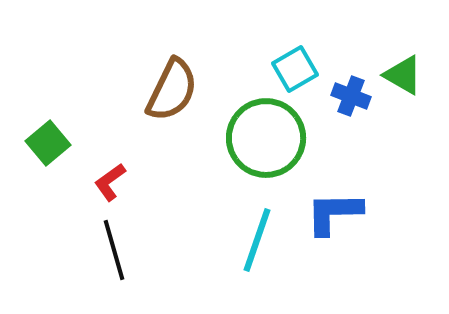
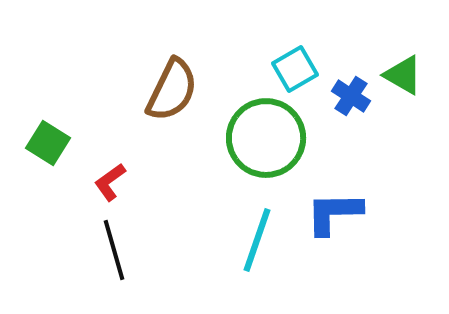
blue cross: rotated 12 degrees clockwise
green square: rotated 18 degrees counterclockwise
